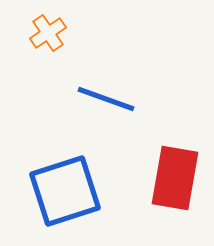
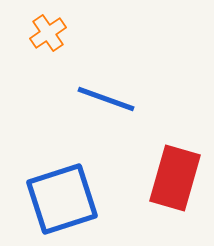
red rectangle: rotated 6 degrees clockwise
blue square: moved 3 px left, 8 px down
